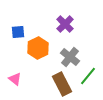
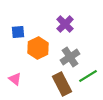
gray cross: rotated 18 degrees clockwise
green line: rotated 18 degrees clockwise
